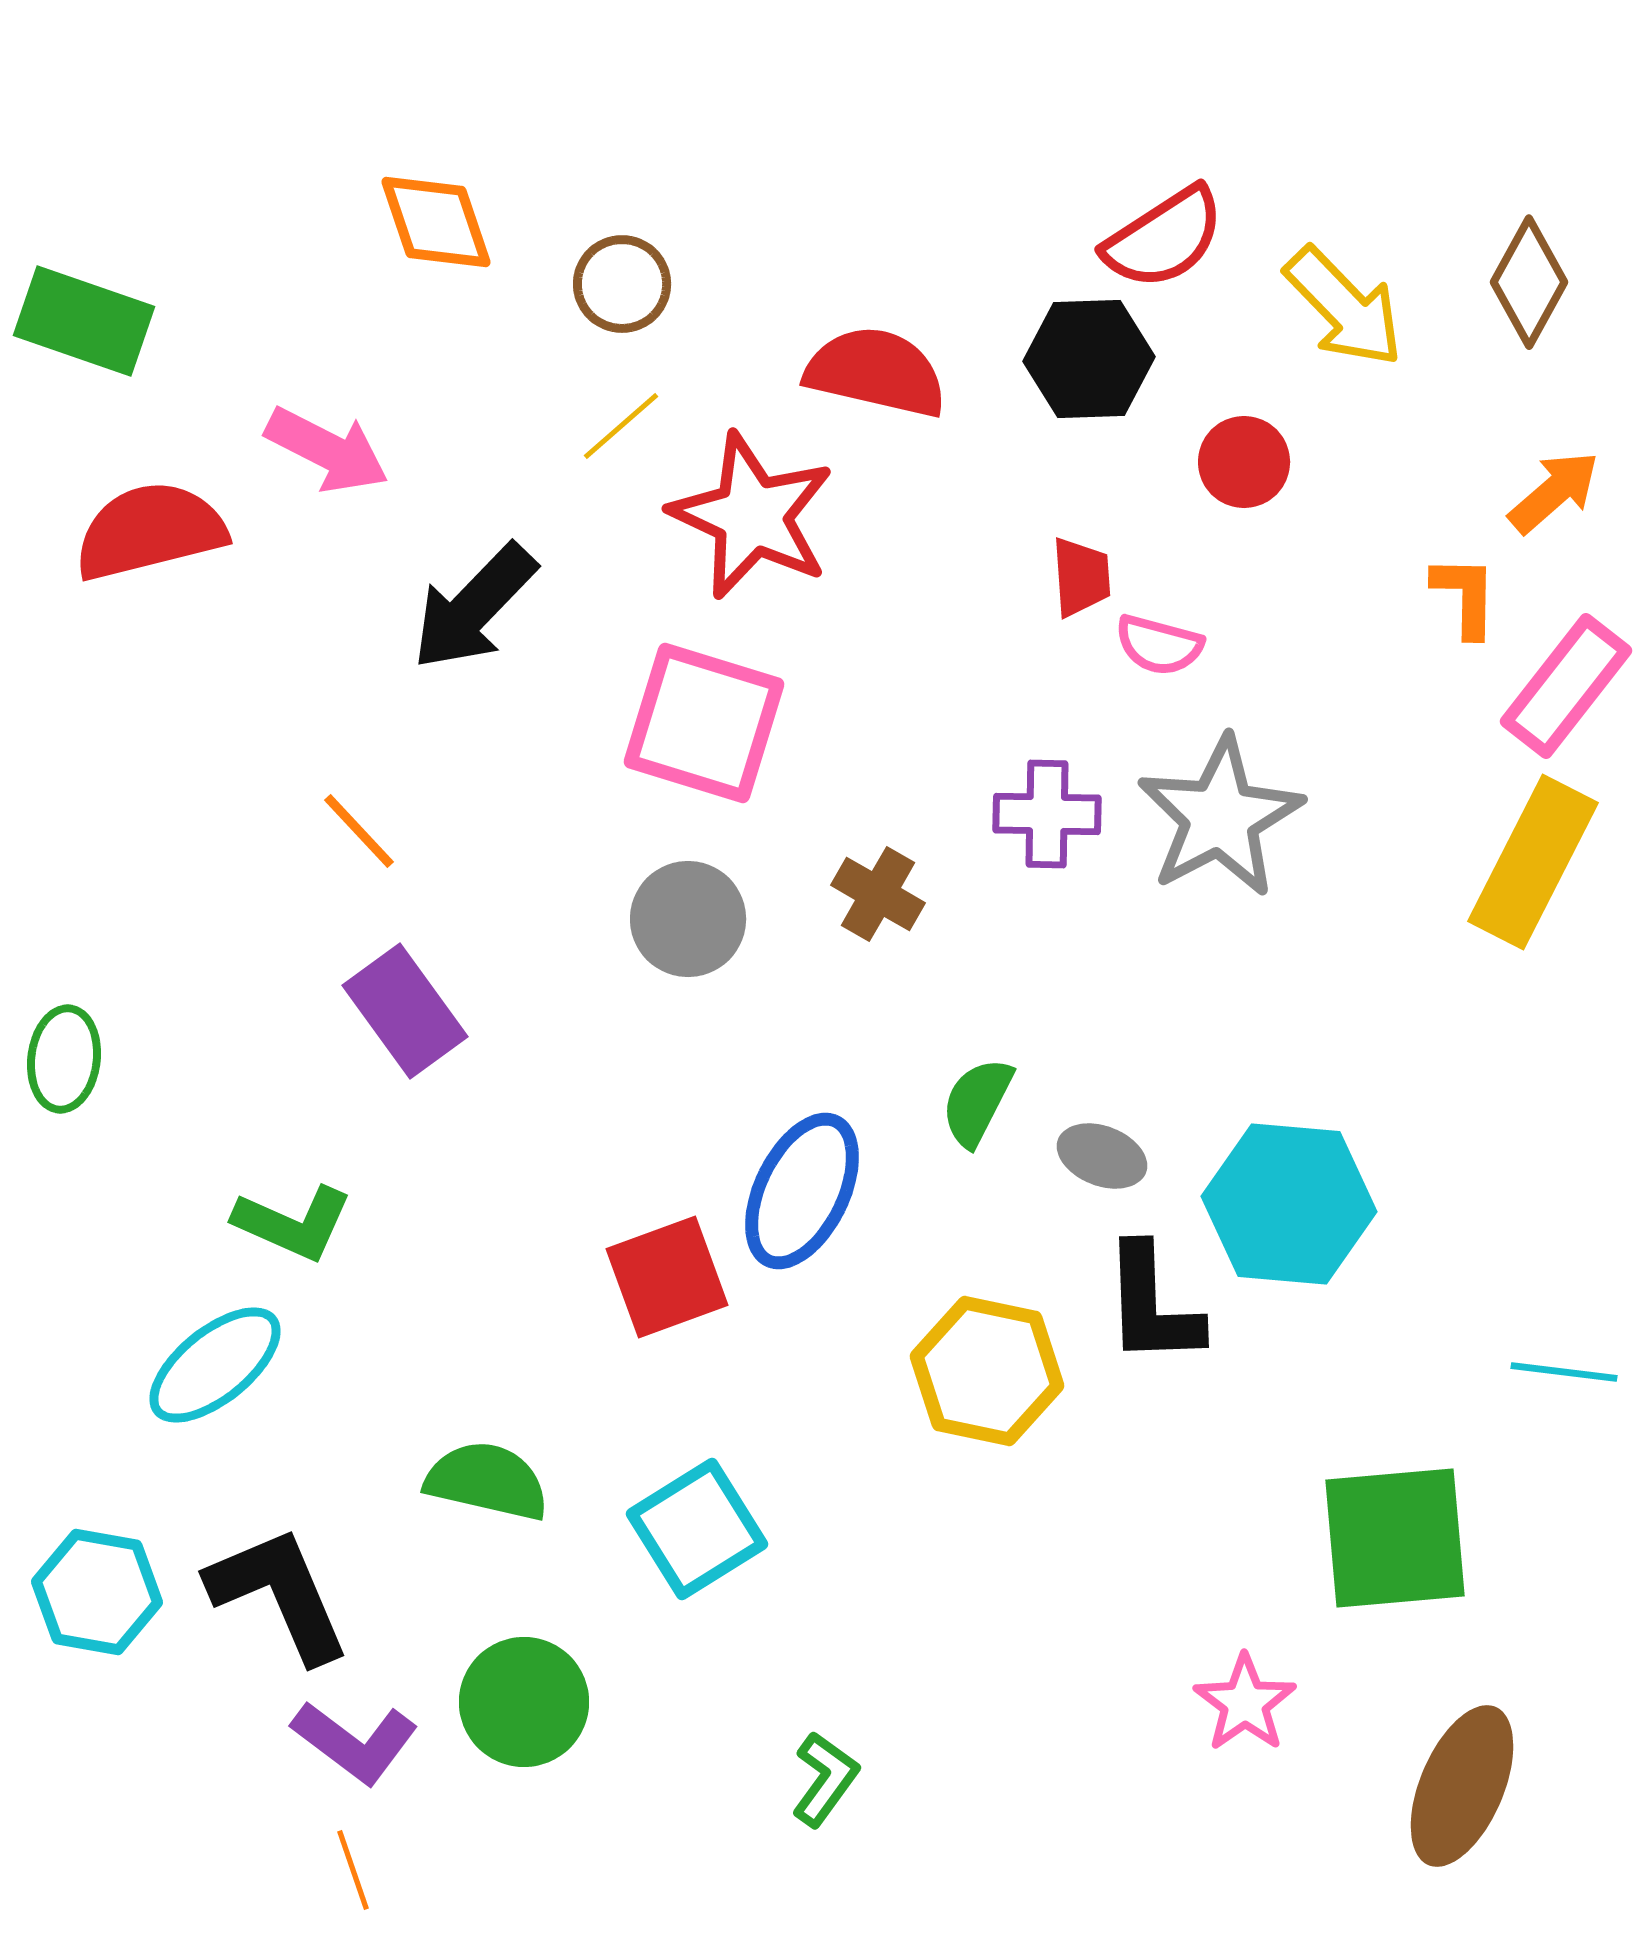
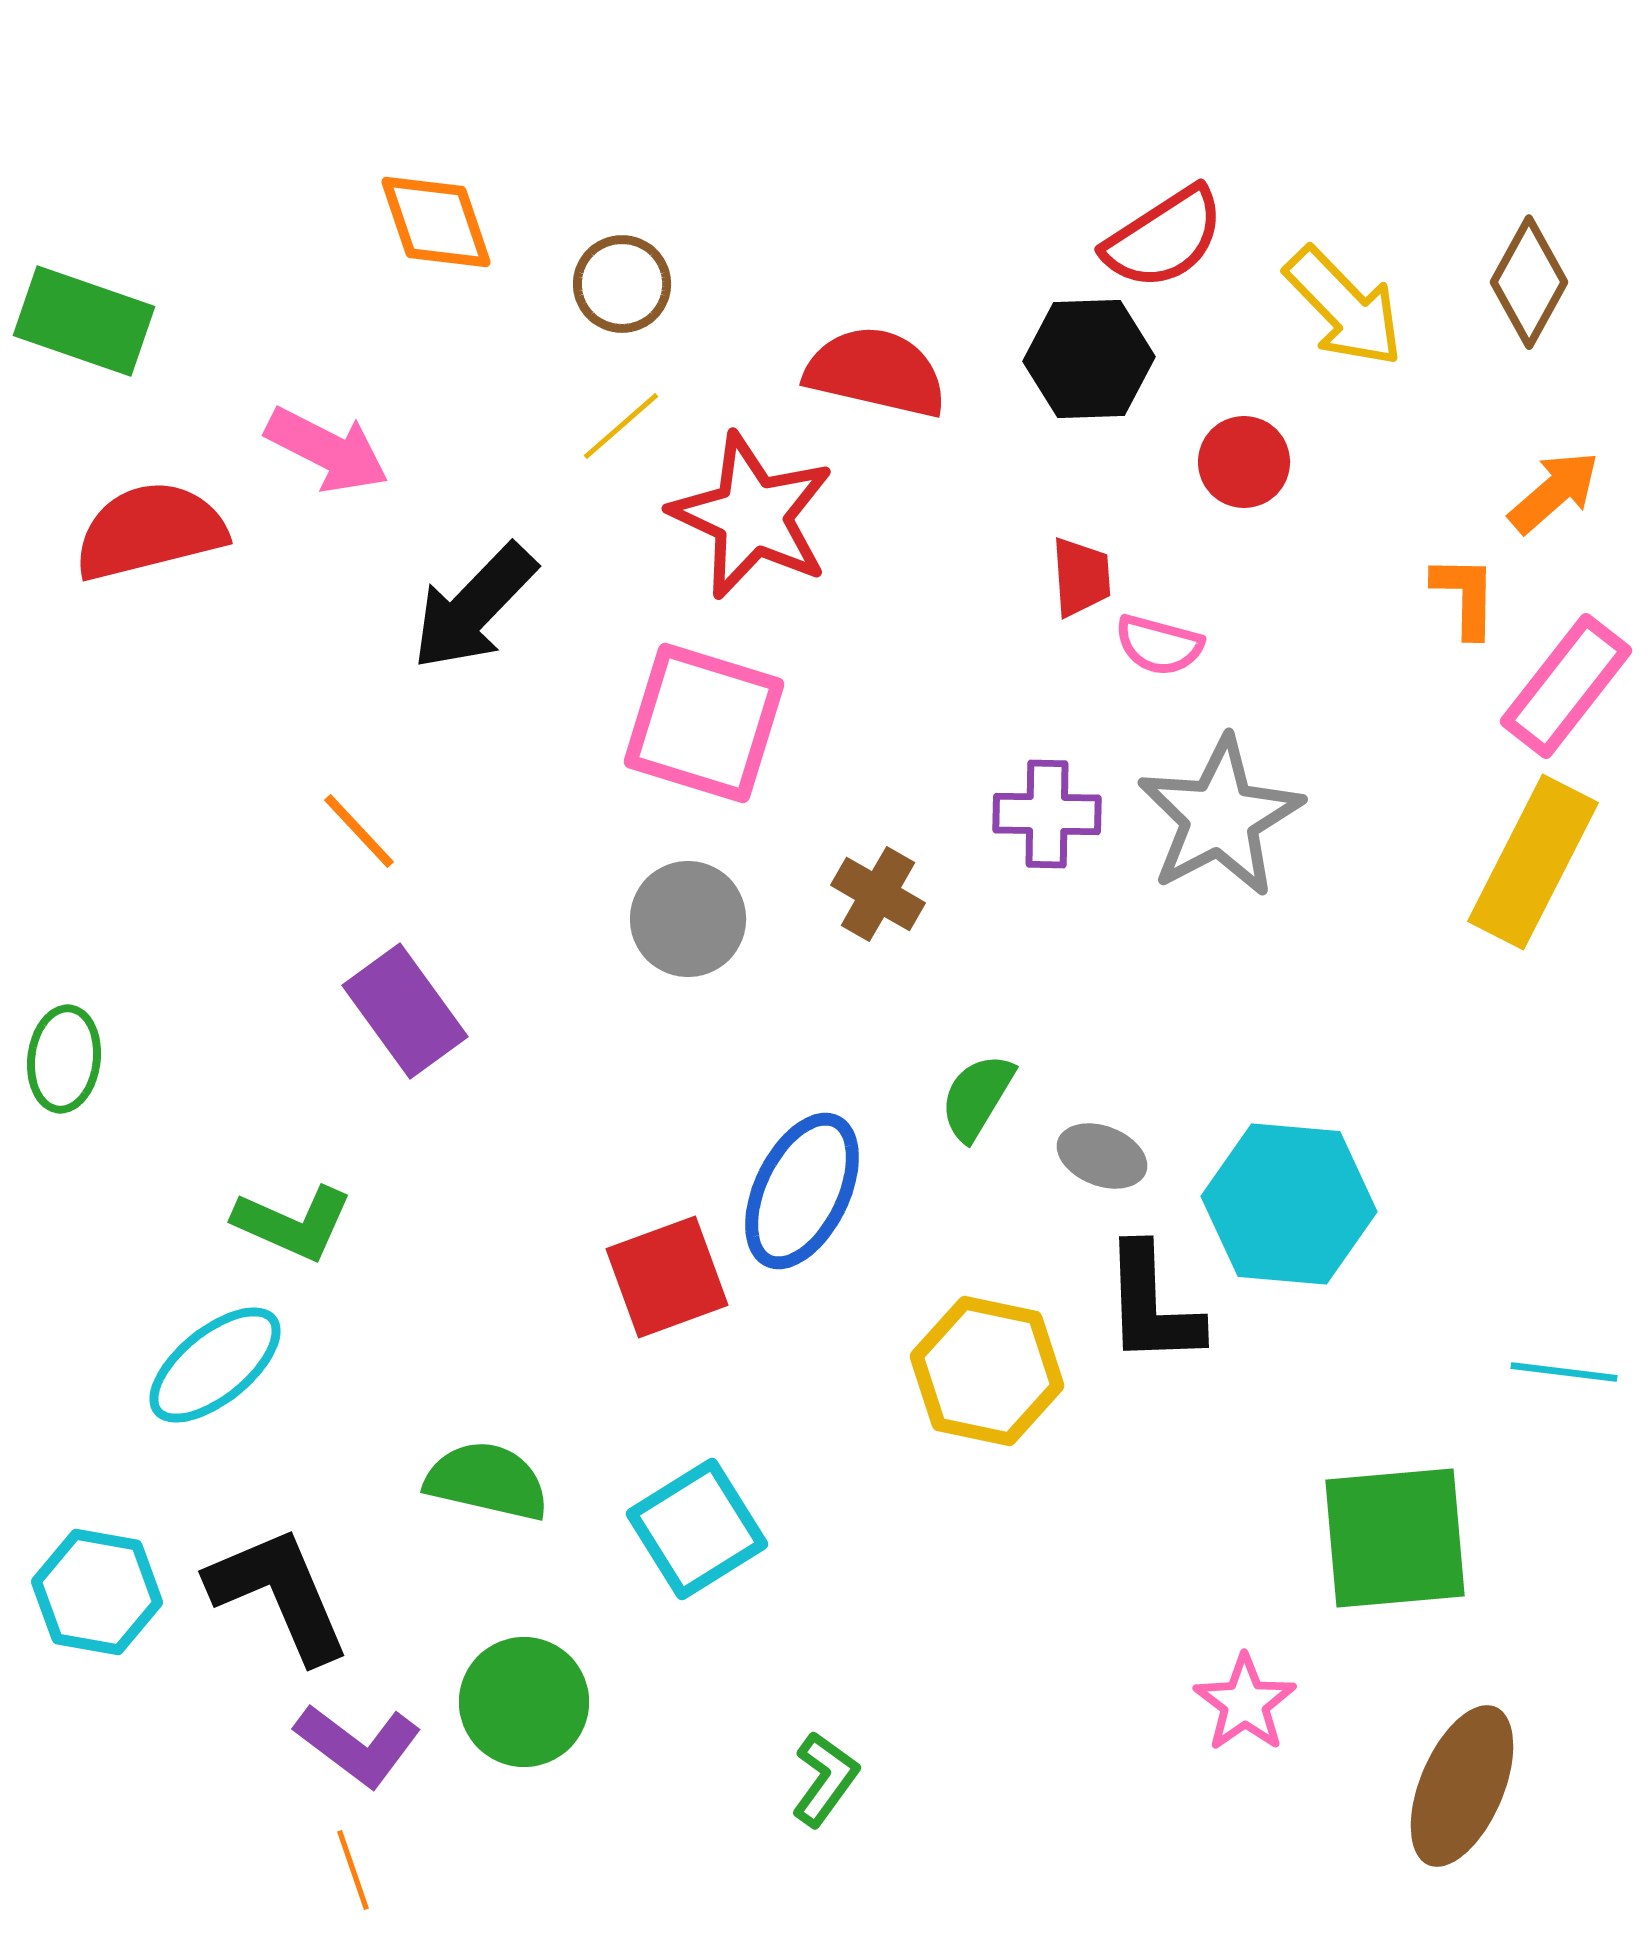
green semicircle at (977, 1102): moved 5 px up; rotated 4 degrees clockwise
purple L-shape at (355, 1742): moved 3 px right, 3 px down
